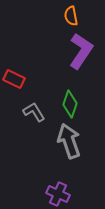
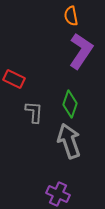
gray L-shape: rotated 35 degrees clockwise
